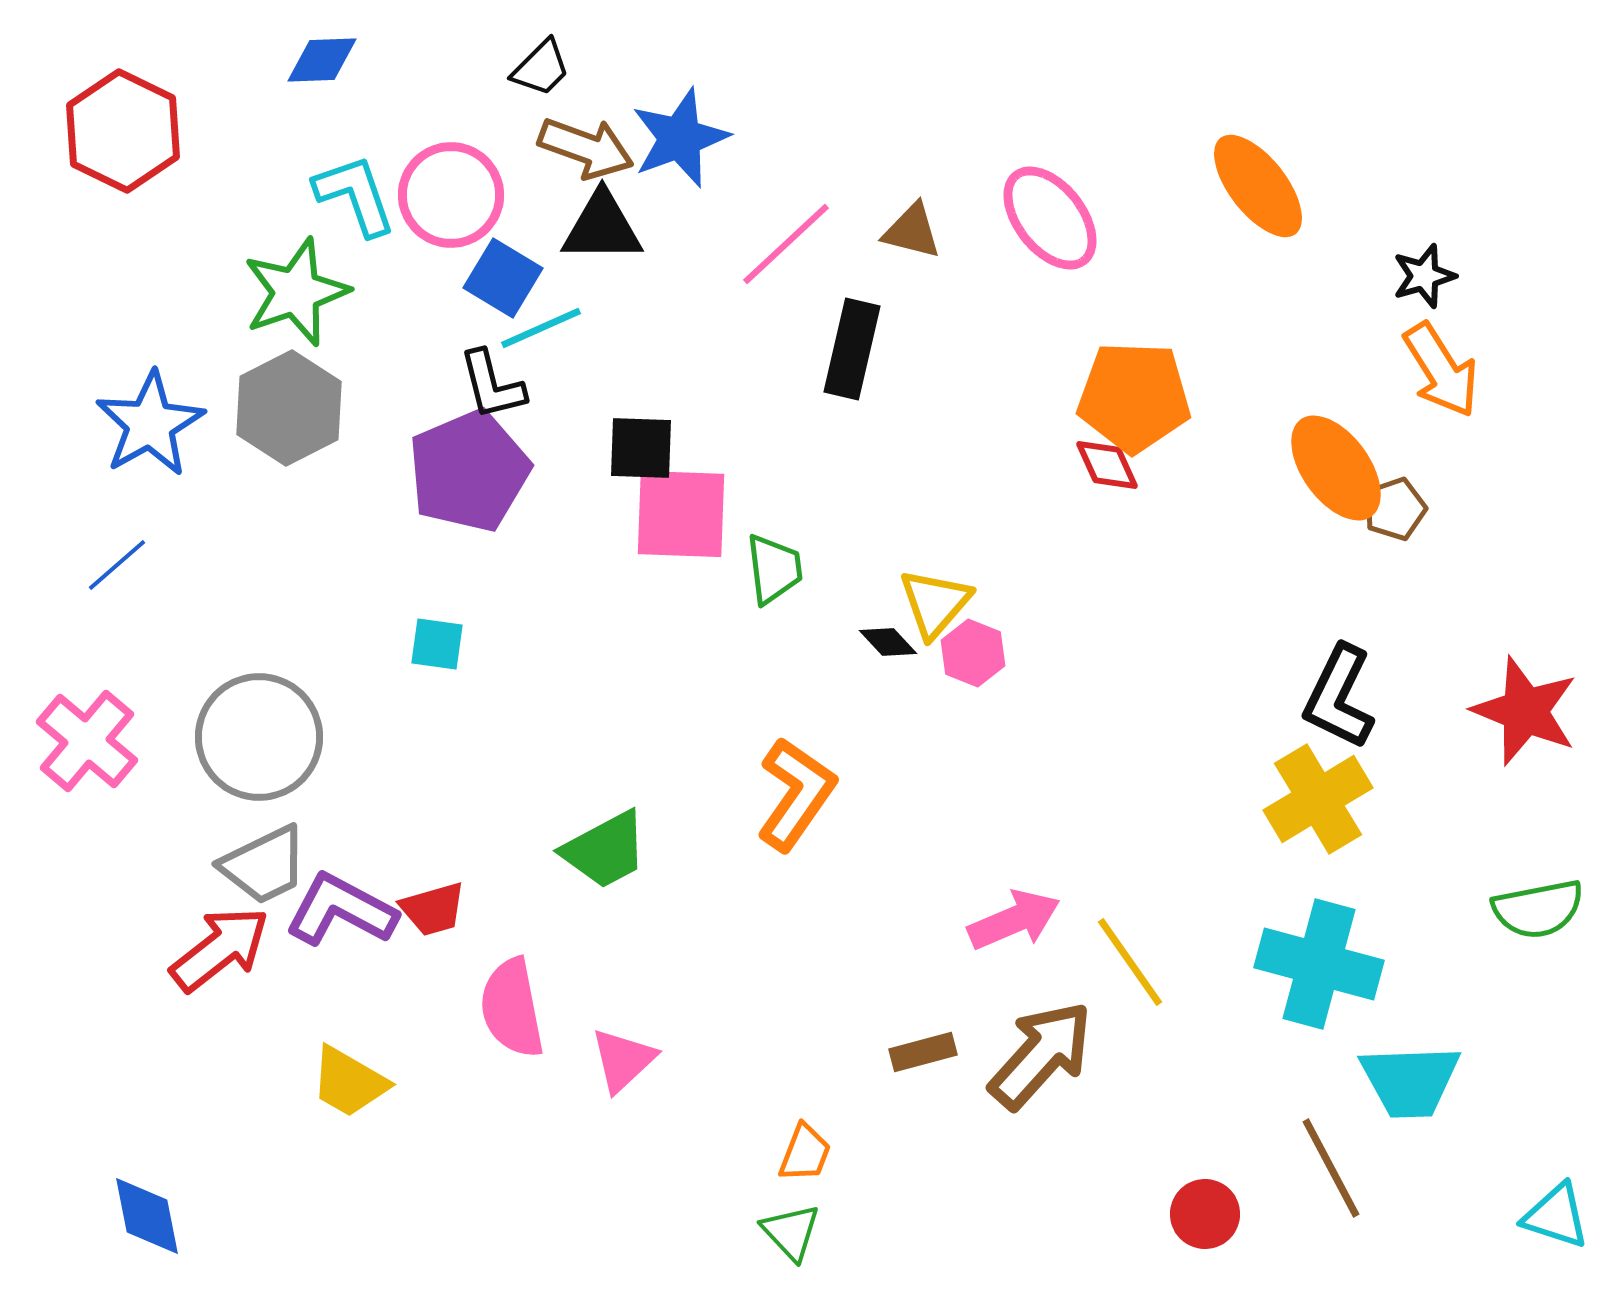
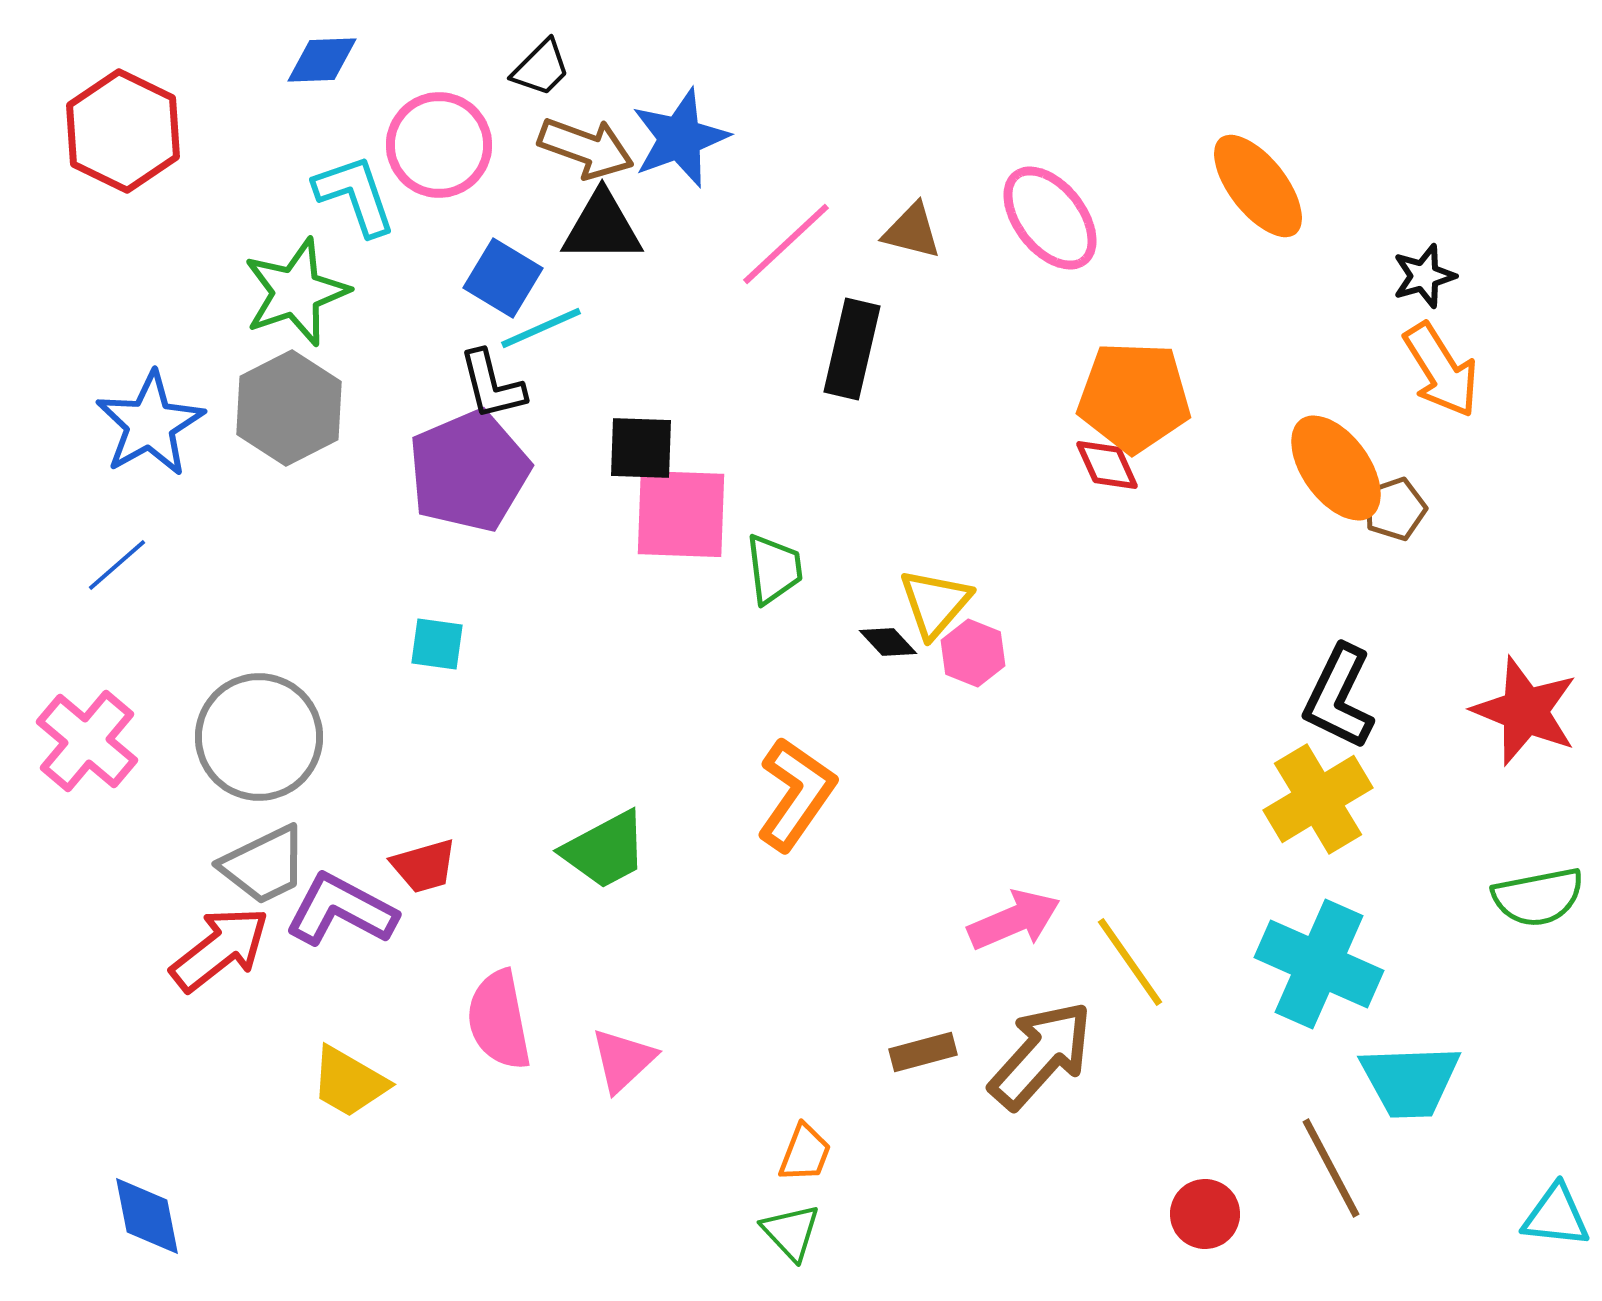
pink circle at (451, 195): moved 12 px left, 50 px up
red trapezoid at (433, 909): moved 9 px left, 43 px up
green semicircle at (1538, 909): moved 12 px up
cyan cross at (1319, 964): rotated 9 degrees clockwise
pink semicircle at (512, 1008): moved 13 px left, 12 px down
cyan triangle at (1556, 1216): rotated 12 degrees counterclockwise
